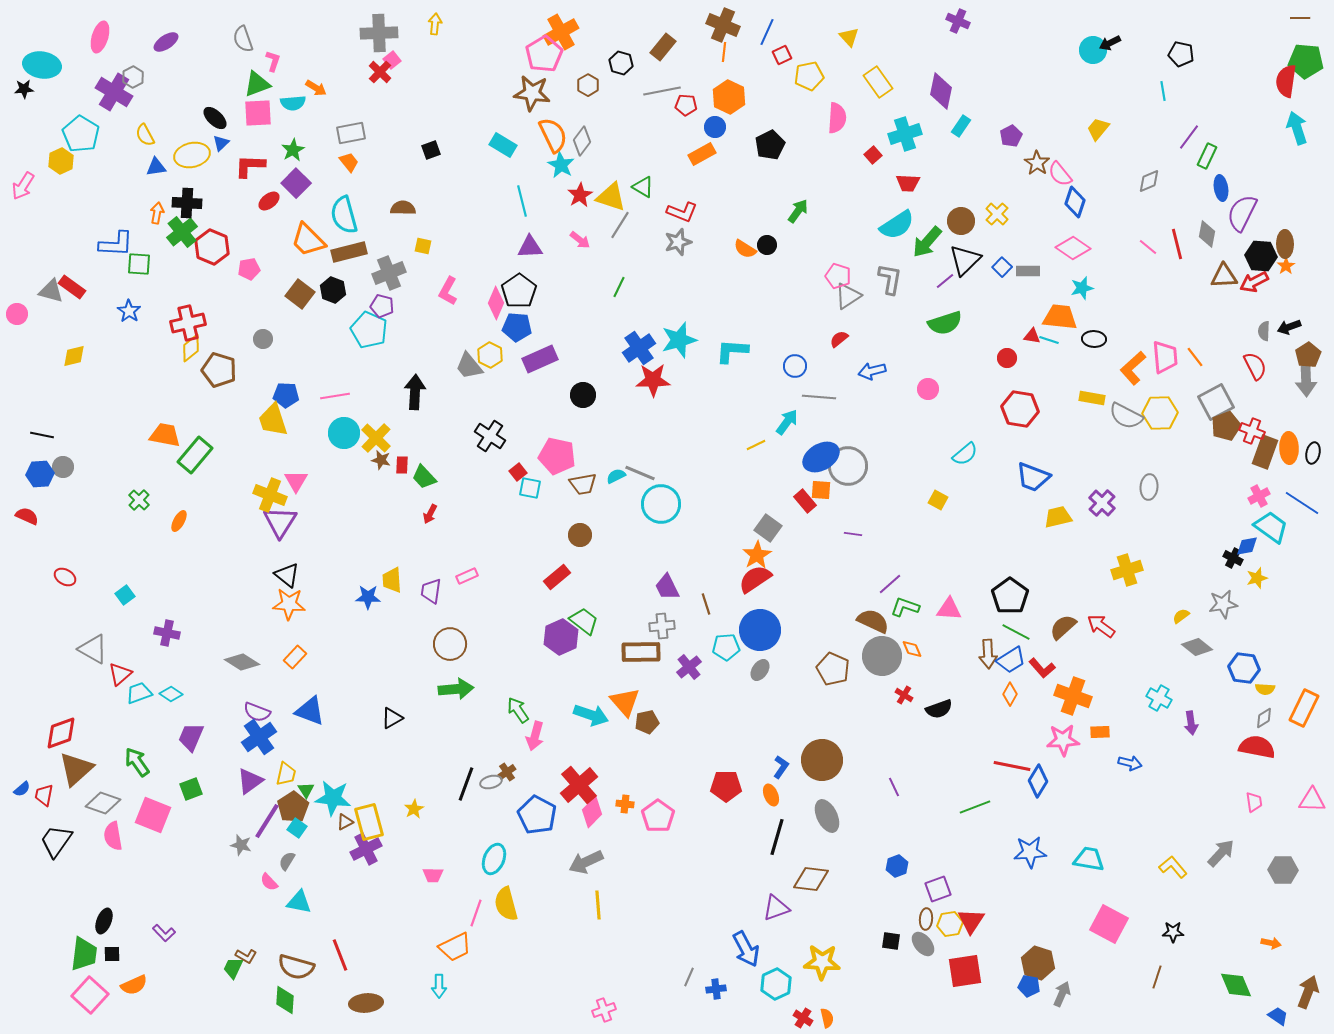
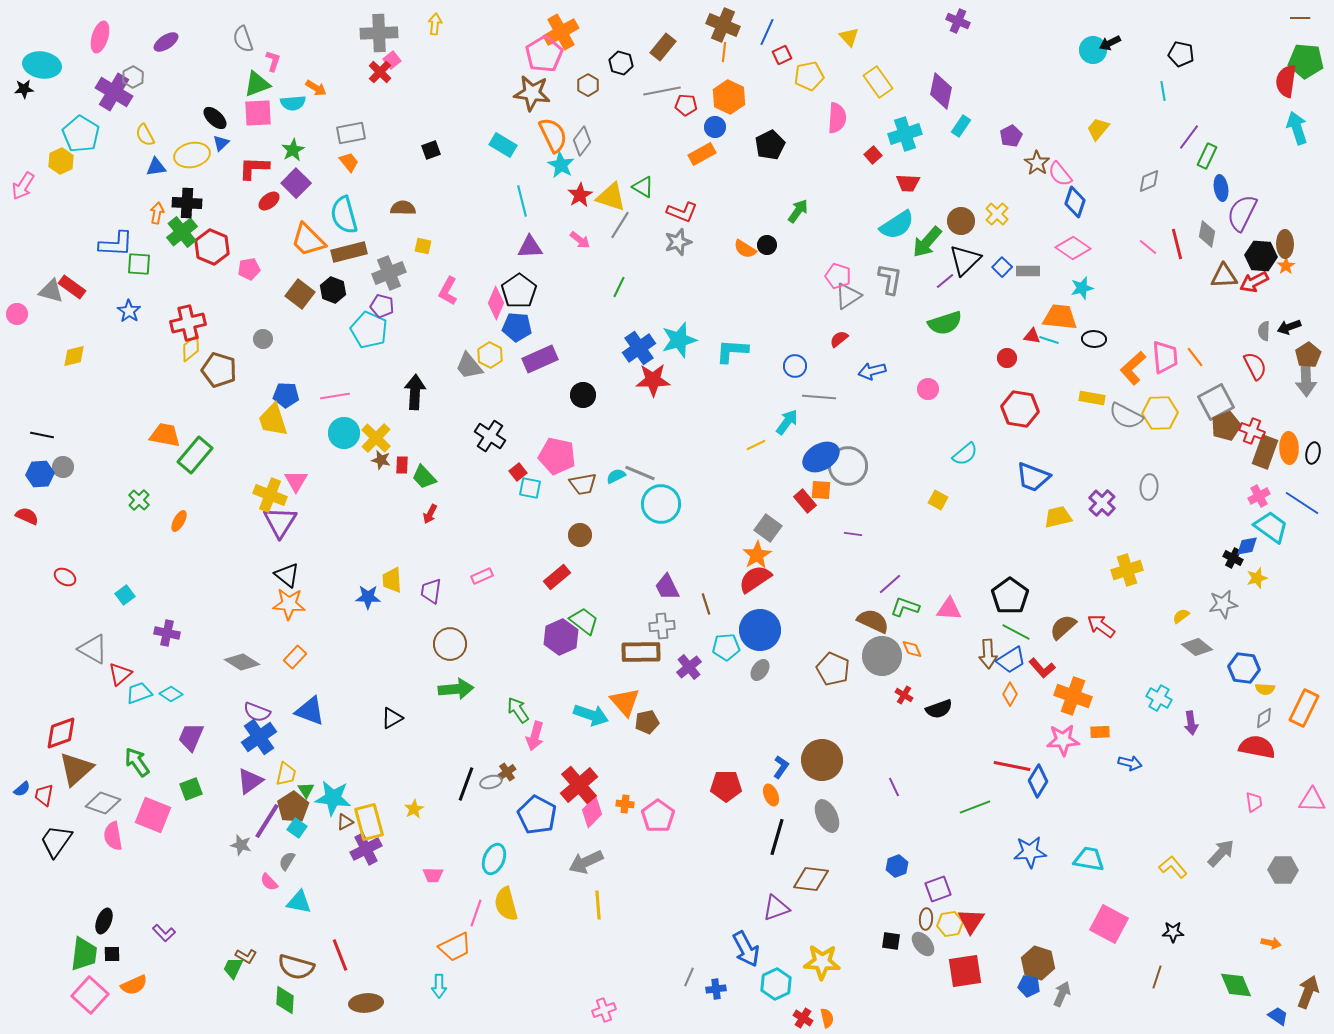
red L-shape at (250, 166): moved 4 px right, 2 px down
pink rectangle at (467, 576): moved 15 px right
